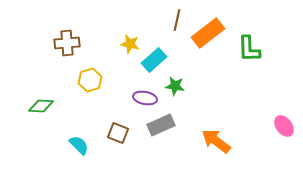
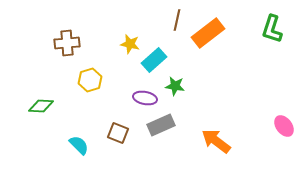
green L-shape: moved 23 px right, 20 px up; rotated 20 degrees clockwise
